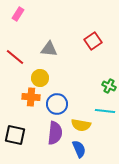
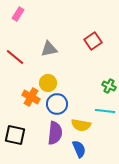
gray triangle: rotated 18 degrees counterclockwise
yellow circle: moved 8 px right, 5 px down
orange cross: rotated 24 degrees clockwise
